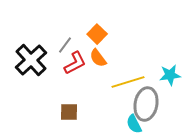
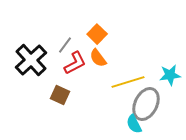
gray ellipse: rotated 16 degrees clockwise
brown square: moved 9 px left, 17 px up; rotated 24 degrees clockwise
